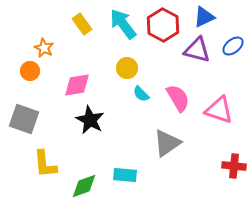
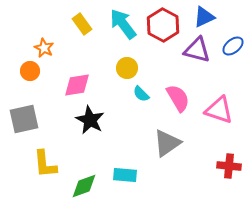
gray square: rotated 32 degrees counterclockwise
red cross: moved 5 px left
